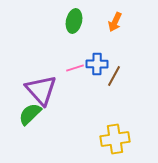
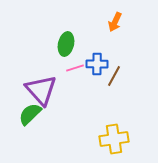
green ellipse: moved 8 px left, 23 px down
yellow cross: moved 1 px left
